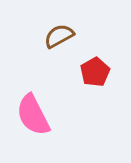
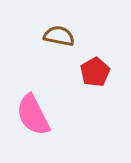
brown semicircle: rotated 40 degrees clockwise
